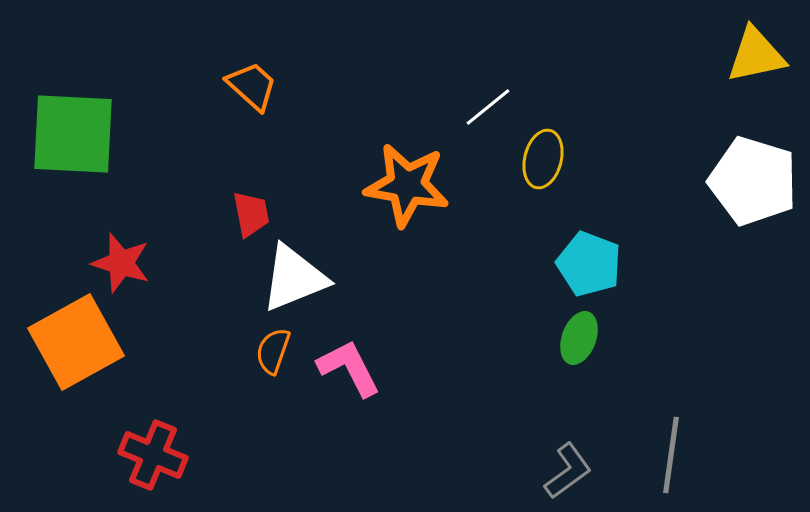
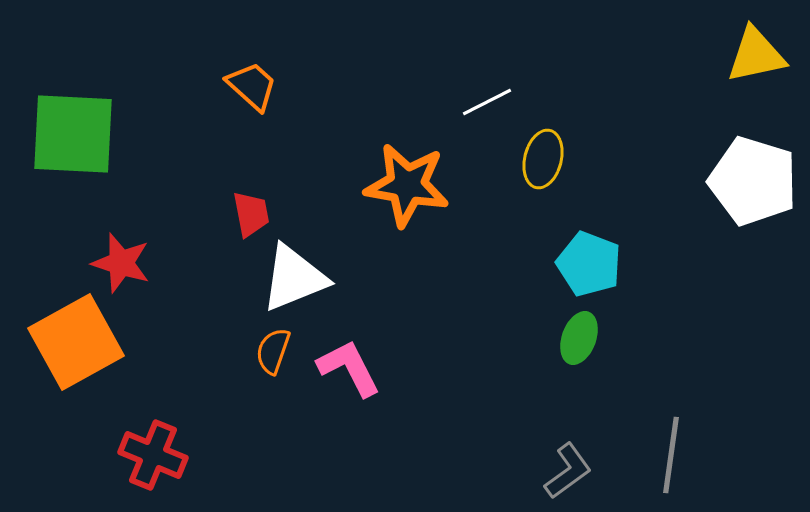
white line: moved 1 px left, 5 px up; rotated 12 degrees clockwise
